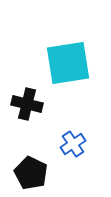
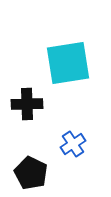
black cross: rotated 16 degrees counterclockwise
